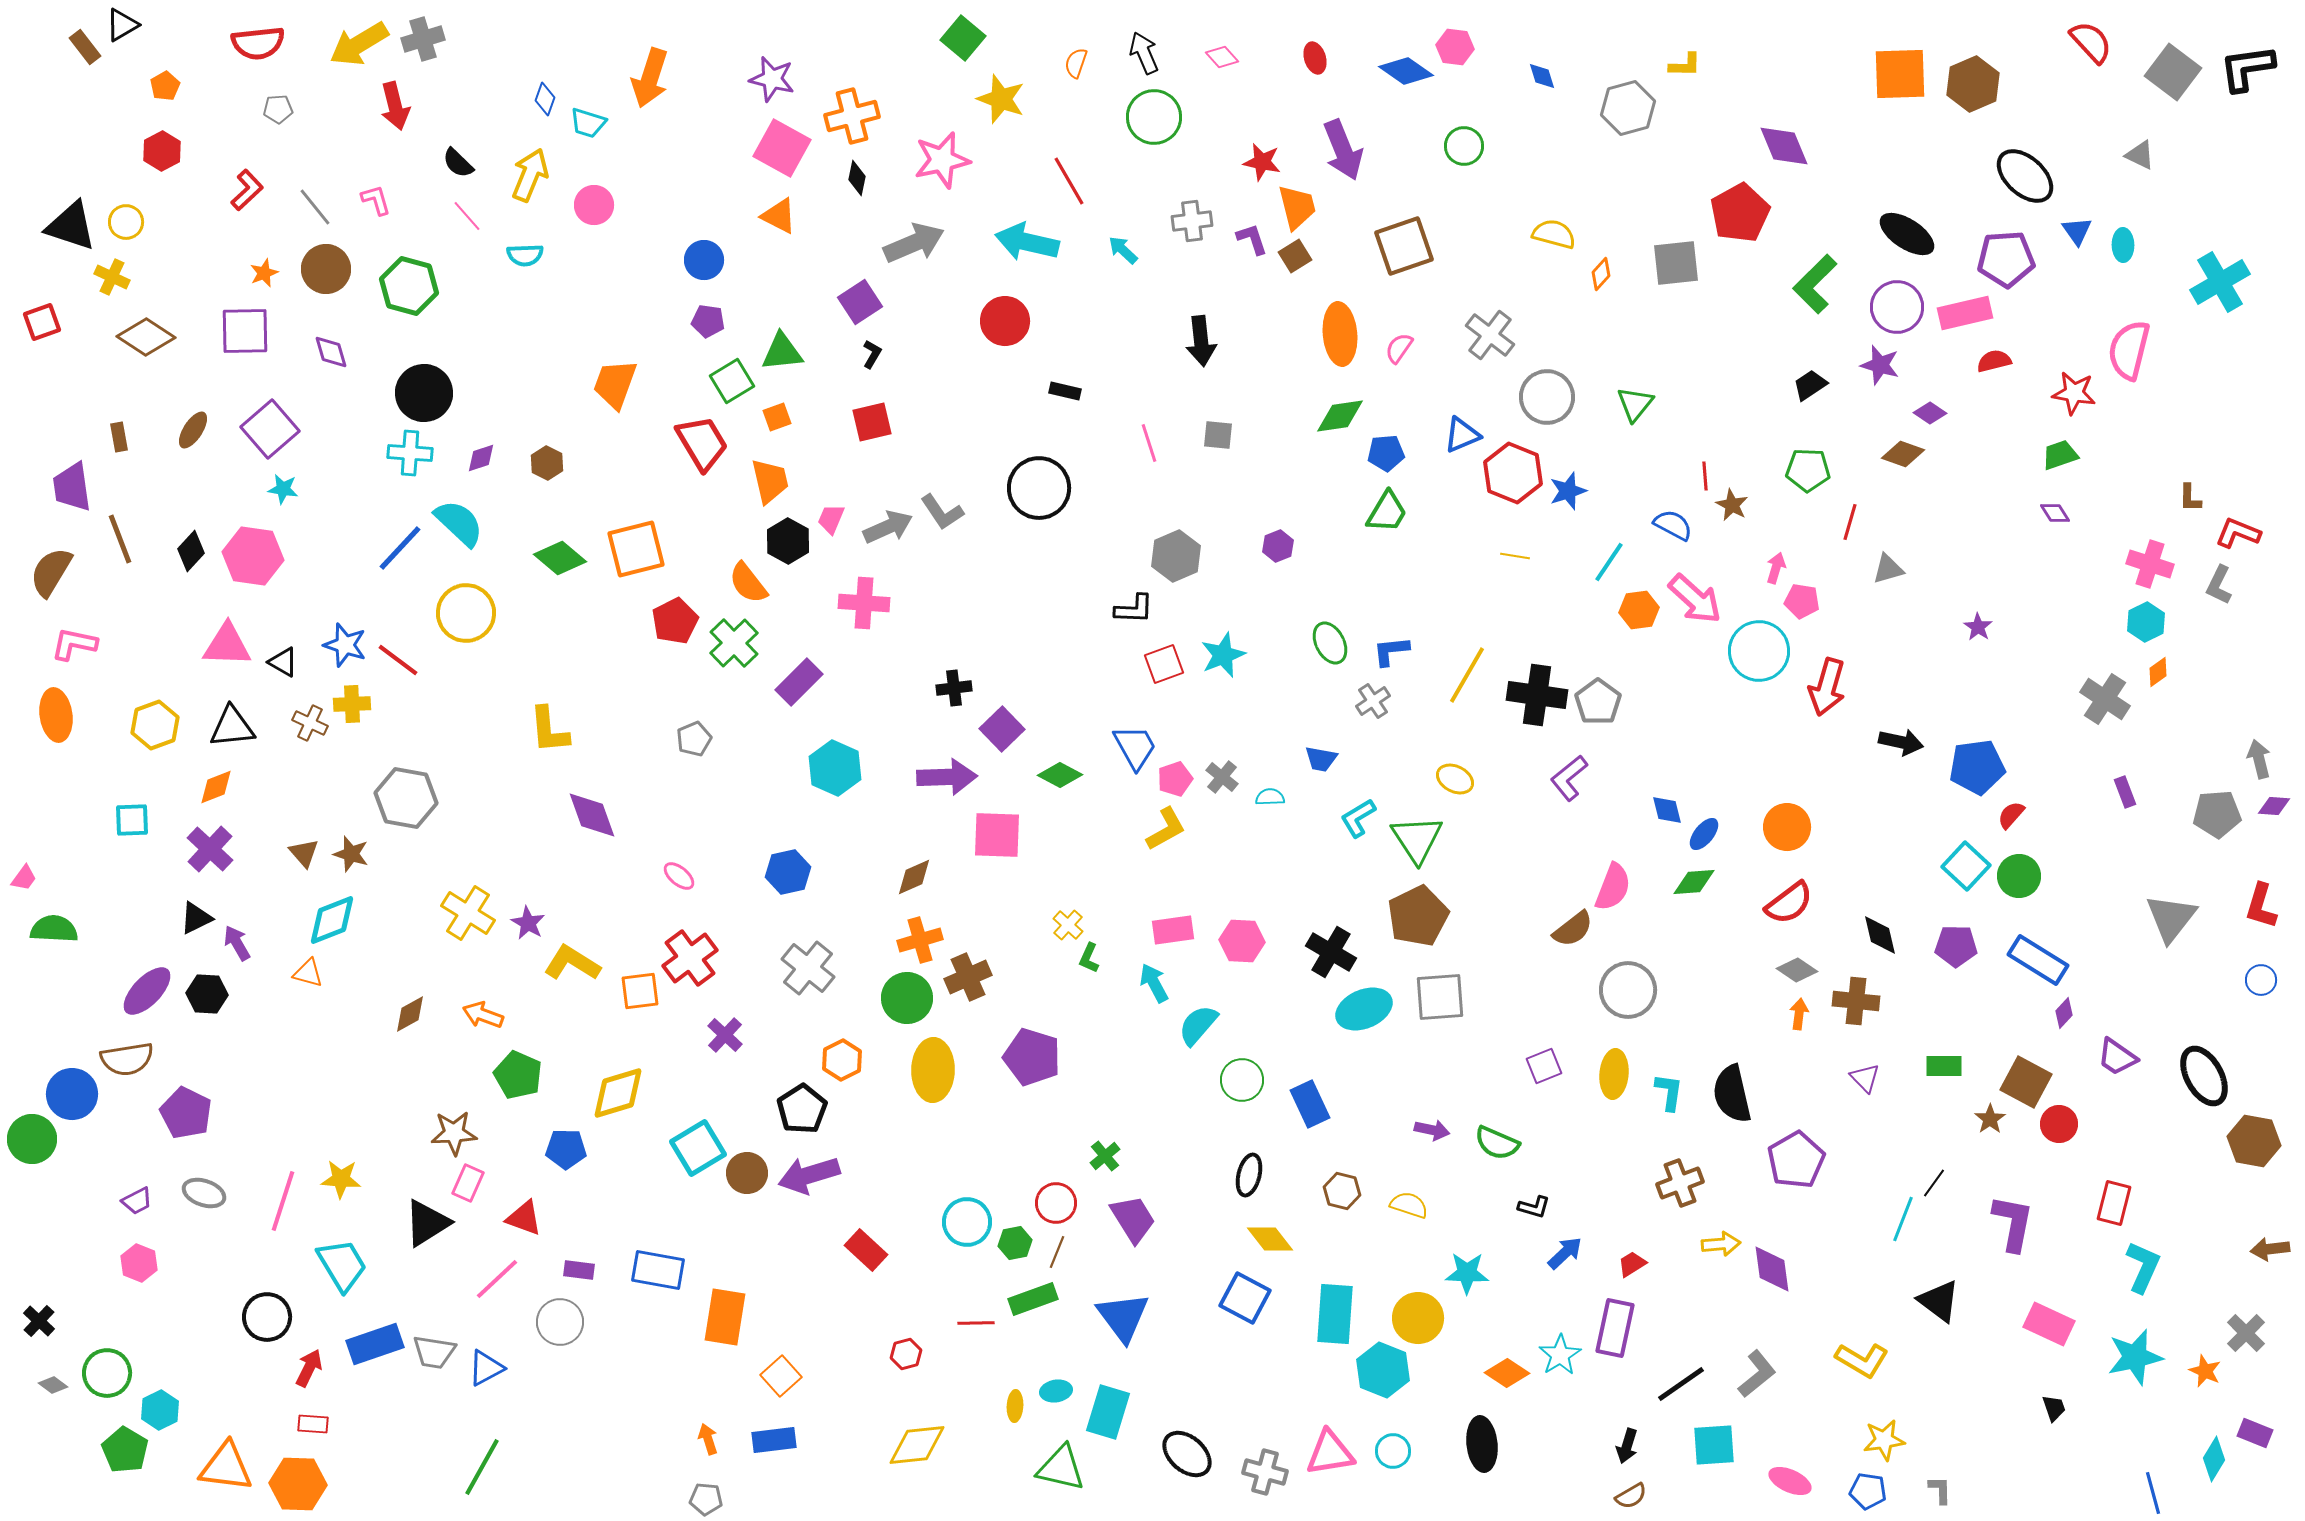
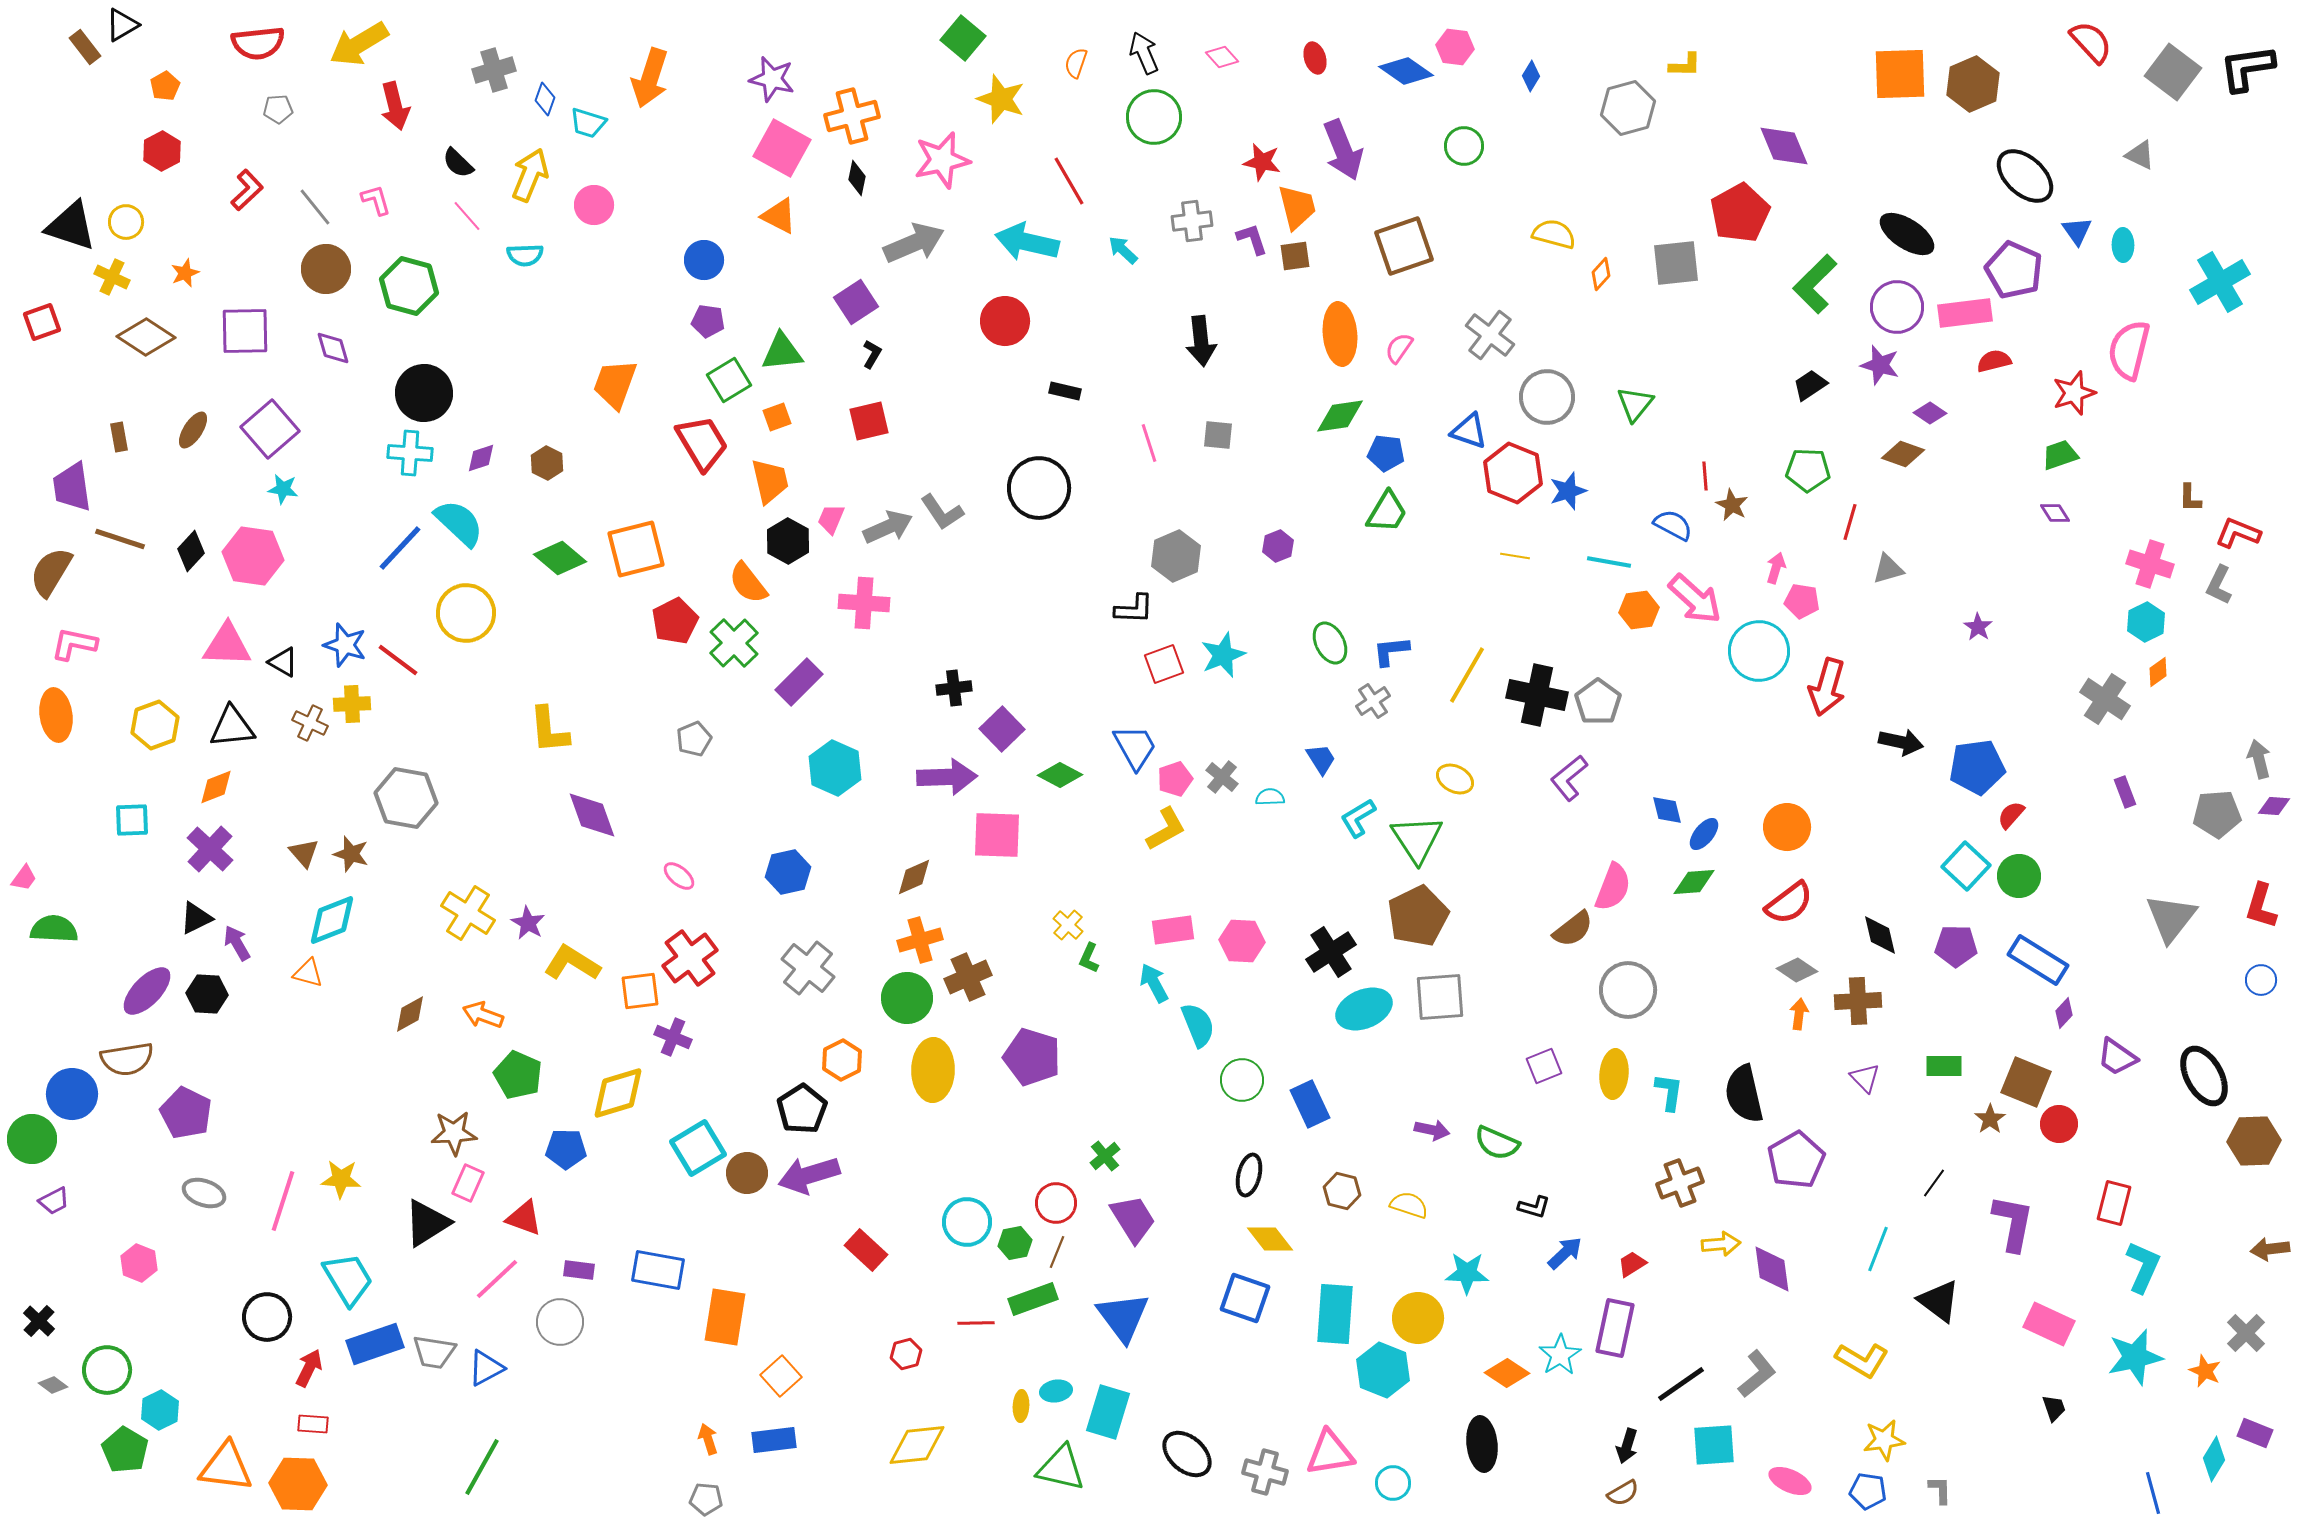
gray cross at (423, 39): moved 71 px right, 31 px down
blue diamond at (1542, 76): moved 11 px left; rotated 48 degrees clockwise
brown square at (1295, 256): rotated 24 degrees clockwise
purple pentagon at (2006, 259): moved 8 px right, 11 px down; rotated 28 degrees clockwise
orange star at (264, 273): moved 79 px left
purple square at (860, 302): moved 4 px left
pink rectangle at (1965, 313): rotated 6 degrees clockwise
purple diamond at (331, 352): moved 2 px right, 4 px up
green square at (732, 381): moved 3 px left, 1 px up
red star at (2074, 393): rotated 27 degrees counterclockwise
red square at (872, 422): moved 3 px left, 1 px up
blue triangle at (1462, 435): moved 7 px right, 4 px up; rotated 42 degrees clockwise
blue pentagon at (1386, 453): rotated 12 degrees clockwise
brown line at (120, 539): rotated 51 degrees counterclockwise
cyan line at (1609, 562): rotated 66 degrees clockwise
black cross at (1537, 695): rotated 4 degrees clockwise
blue trapezoid at (1321, 759): rotated 132 degrees counterclockwise
black cross at (1331, 952): rotated 27 degrees clockwise
brown cross at (1856, 1001): moved 2 px right; rotated 9 degrees counterclockwise
cyan semicircle at (1198, 1025): rotated 117 degrees clockwise
purple cross at (725, 1035): moved 52 px left, 2 px down; rotated 21 degrees counterclockwise
brown square at (2026, 1082): rotated 6 degrees counterclockwise
black semicircle at (1732, 1094): moved 12 px right
brown hexagon at (2254, 1141): rotated 12 degrees counterclockwise
purple trapezoid at (137, 1201): moved 83 px left
cyan line at (1903, 1219): moved 25 px left, 30 px down
cyan trapezoid at (342, 1265): moved 6 px right, 14 px down
blue square at (1245, 1298): rotated 9 degrees counterclockwise
green circle at (107, 1373): moved 3 px up
yellow ellipse at (1015, 1406): moved 6 px right
cyan circle at (1393, 1451): moved 32 px down
brown semicircle at (1631, 1496): moved 8 px left, 3 px up
